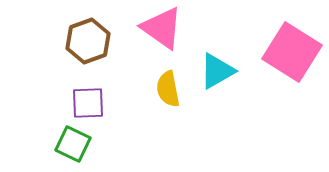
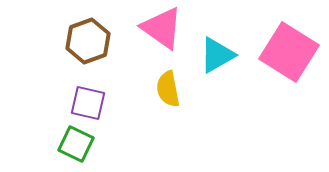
pink square: moved 3 px left
cyan triangle: moved 16 px up
purple square: rotated 15 degrees clockwise
green square: moved 3 px right
